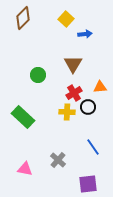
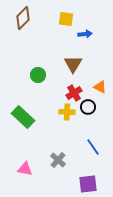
yellow square: rotated 35 degrees counterclockwise
orange triangle: rotated 32 degrees clockwise
